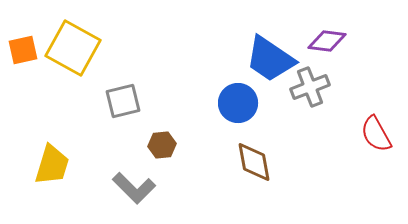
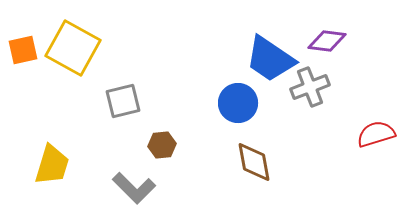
red semicircle: rotated 102 degrees clockwise
